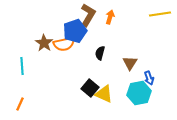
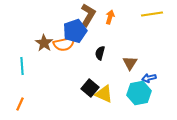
yellow line: moved 8 px left
blue arrow: rotated 96 degrees clockwise
